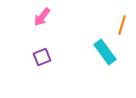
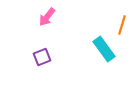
pink arrow: moved 5 px right
cyan rectangle: moved 1 px left, 3 px up
